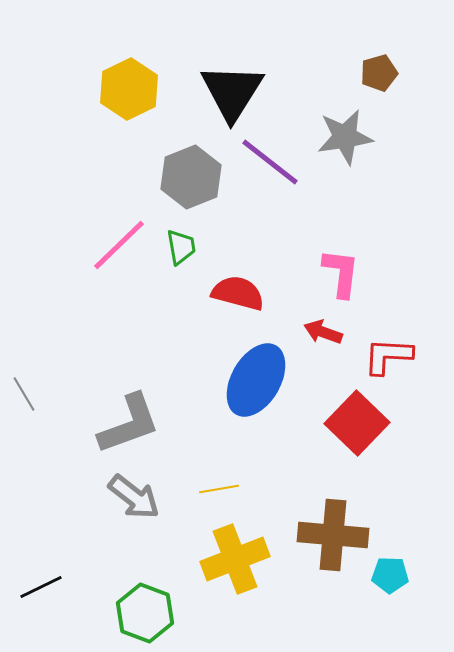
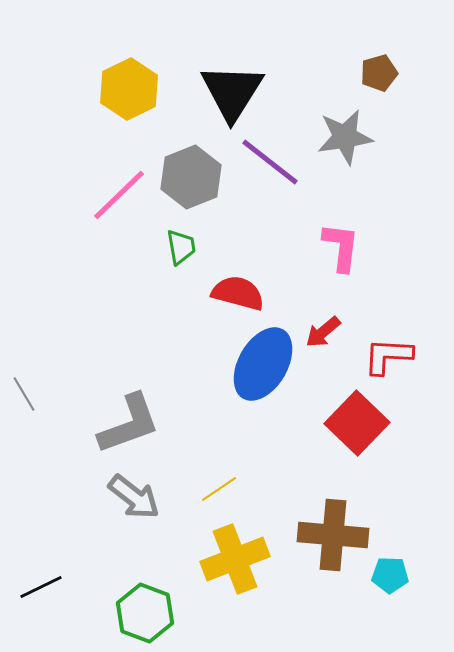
pink line: moved 50 px up
pink L-shape: moved 26 px up
red arrow: rotated 60 degrees counterclockwise
blue ellipse: moved 7 px right, 16 px up
yellow line: rotated 24 degrees counterclockwise
